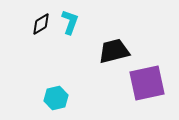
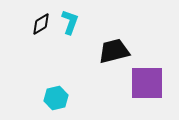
purple square: rotated 12 degrees clockwise
